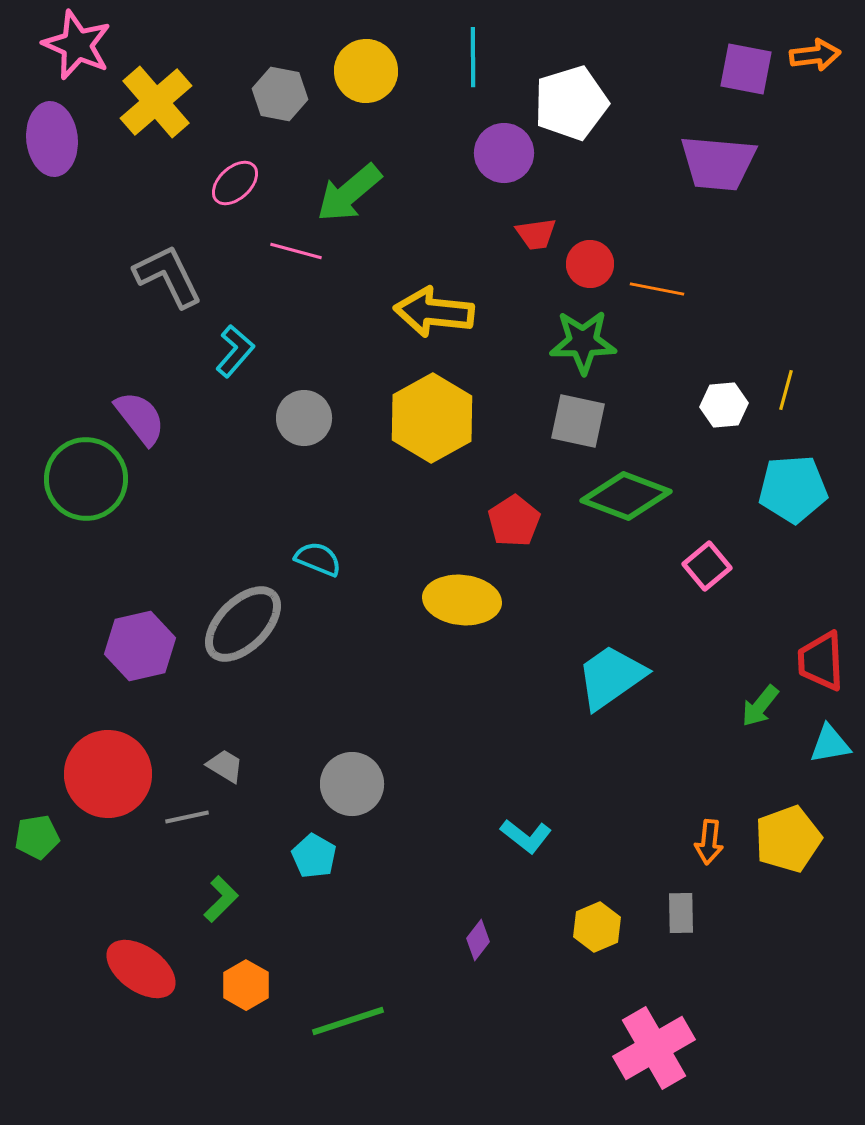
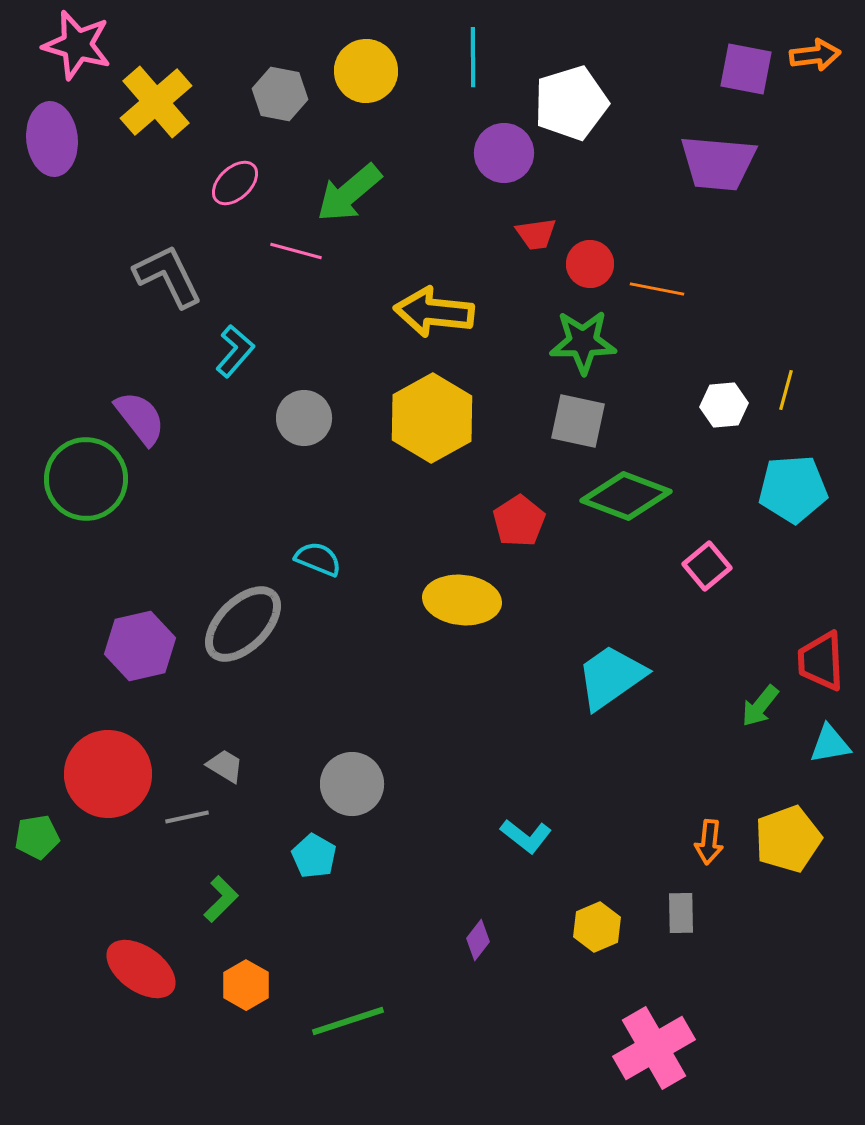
pink star at (77, 45): rotated 8 degrees counterclockwise
red pentagon at (514, 521): moved 5 px right
